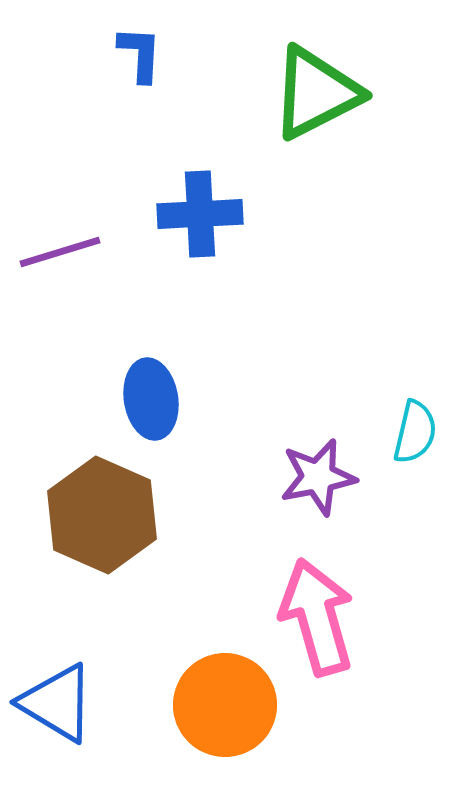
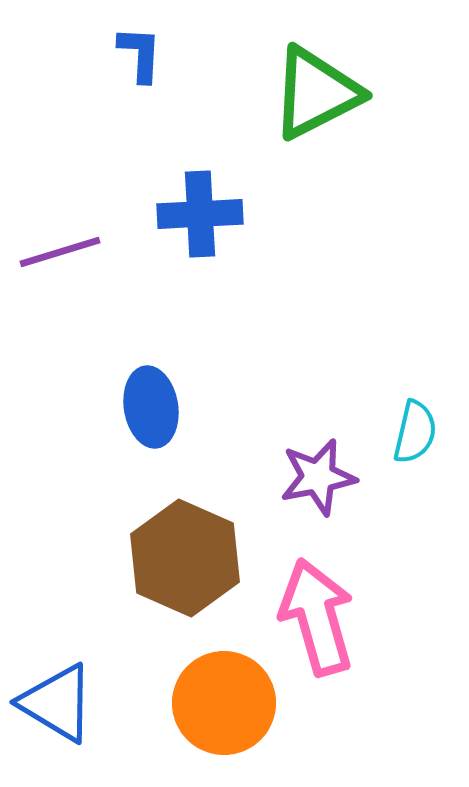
blue ellipse: moved 8 px down
brown hexagon: moved 83 px right, 43 px down
orange circle: moved 1 px left, 2 px up
